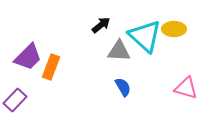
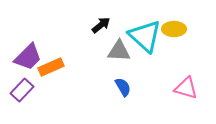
orange rectangle: rotated 45 degrees clockwise
purple rectangle: moved 7 px right, 10 px up
